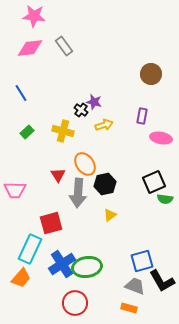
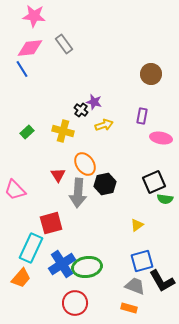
gray rectangle: moved 2 px up
blue line: moved 1 px right, 24 px up
pink trapezoid: rotated 45 degrees clockwise
yellow triangle: moved 27 px right, 10 px down
cyan rectangle: moved 1 px right, 1 px up
